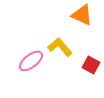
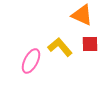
pink ellipse: rotated 25 degrees counterclockwise
red square: moved 1 px left, 21 px up; rotated 30 degrees counterclockwise
